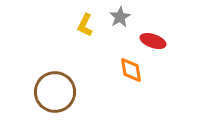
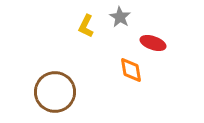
gray star: rotated 10 degrees counterclockwise
yellow L-shape: moved 1 px right, 1 px down
red ellipse: moved 2 px down
